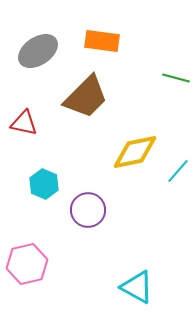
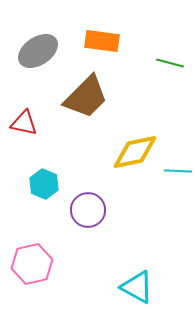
green line: moved 6 px left, 15 px up
cyan line: rotated 52 degrees clockwise
pink hexagon: moved 5 px right
